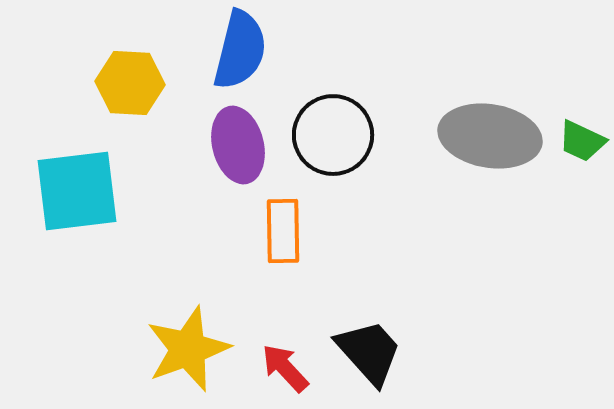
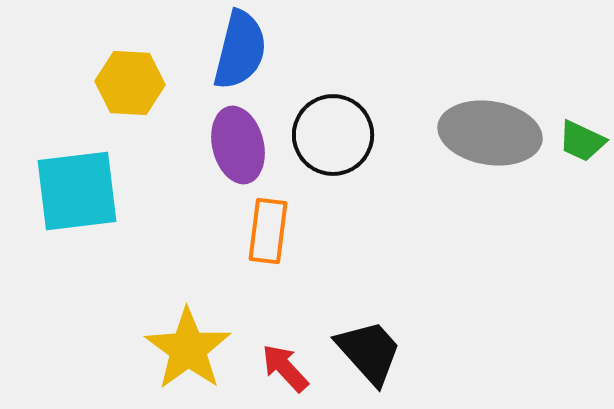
gray ellipse: moved 3 px up
orange rectangle: moved 15 px left; rotated 8 degrees clockwise
yellow star: rotated 16 degrees counterclockwise
